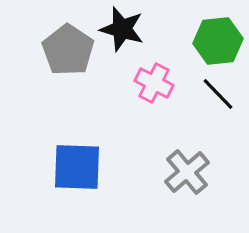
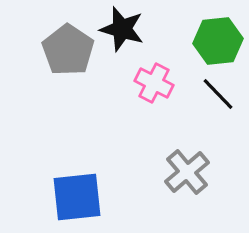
blue square: moved 30 px down; rotated 8 degrees counterclockwise
